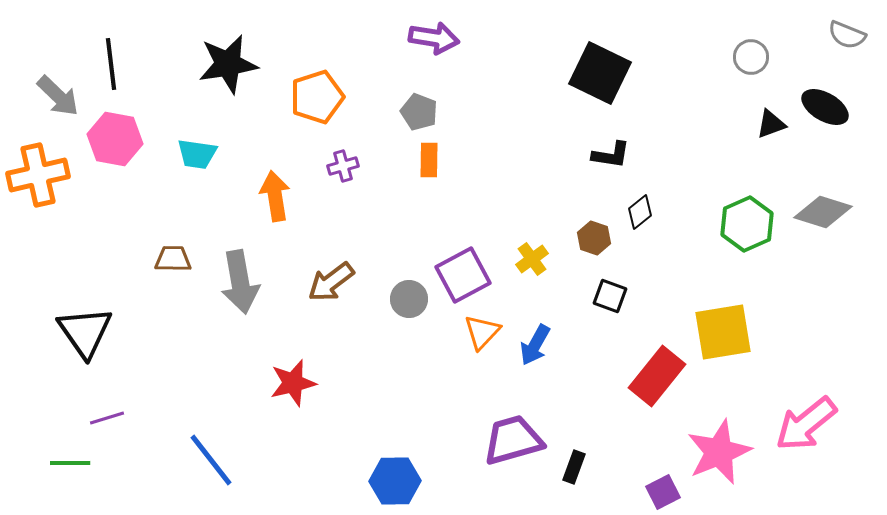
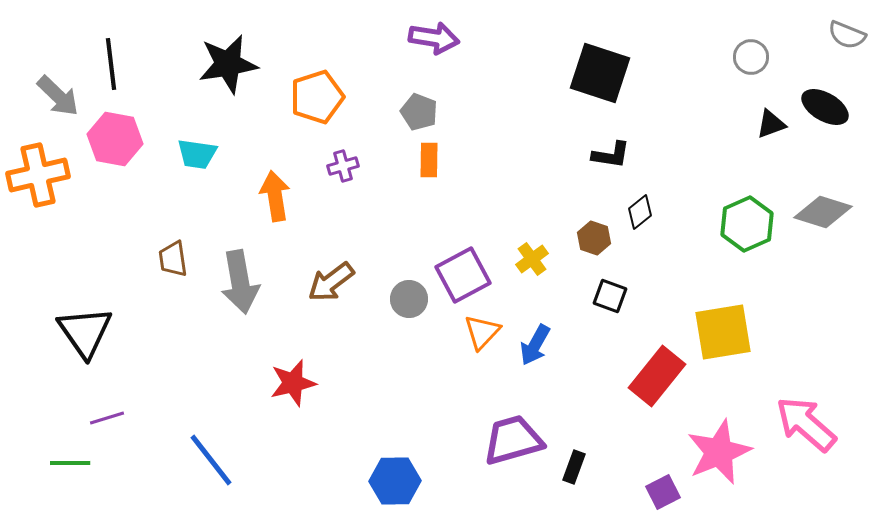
black square at (600, 73): rotated 8 degrees counterclockwise
brown trapezoid at (173, 259): rotated 99 degrees counterclockwise
pink arrow at (806, 424): rotated 80 degrees clockwise
